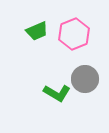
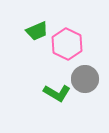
pink hexagon: moved 7 px left, 10 px down; rotated 12 degrees counterclockwise
